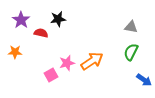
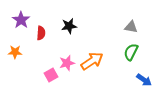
black star: moved 11 px right, 7 px down
red semicircle: rotated 80 degrees clockwise
